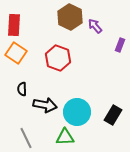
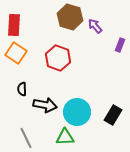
brown hexagon: rotated 10 degrees counterclockwise
